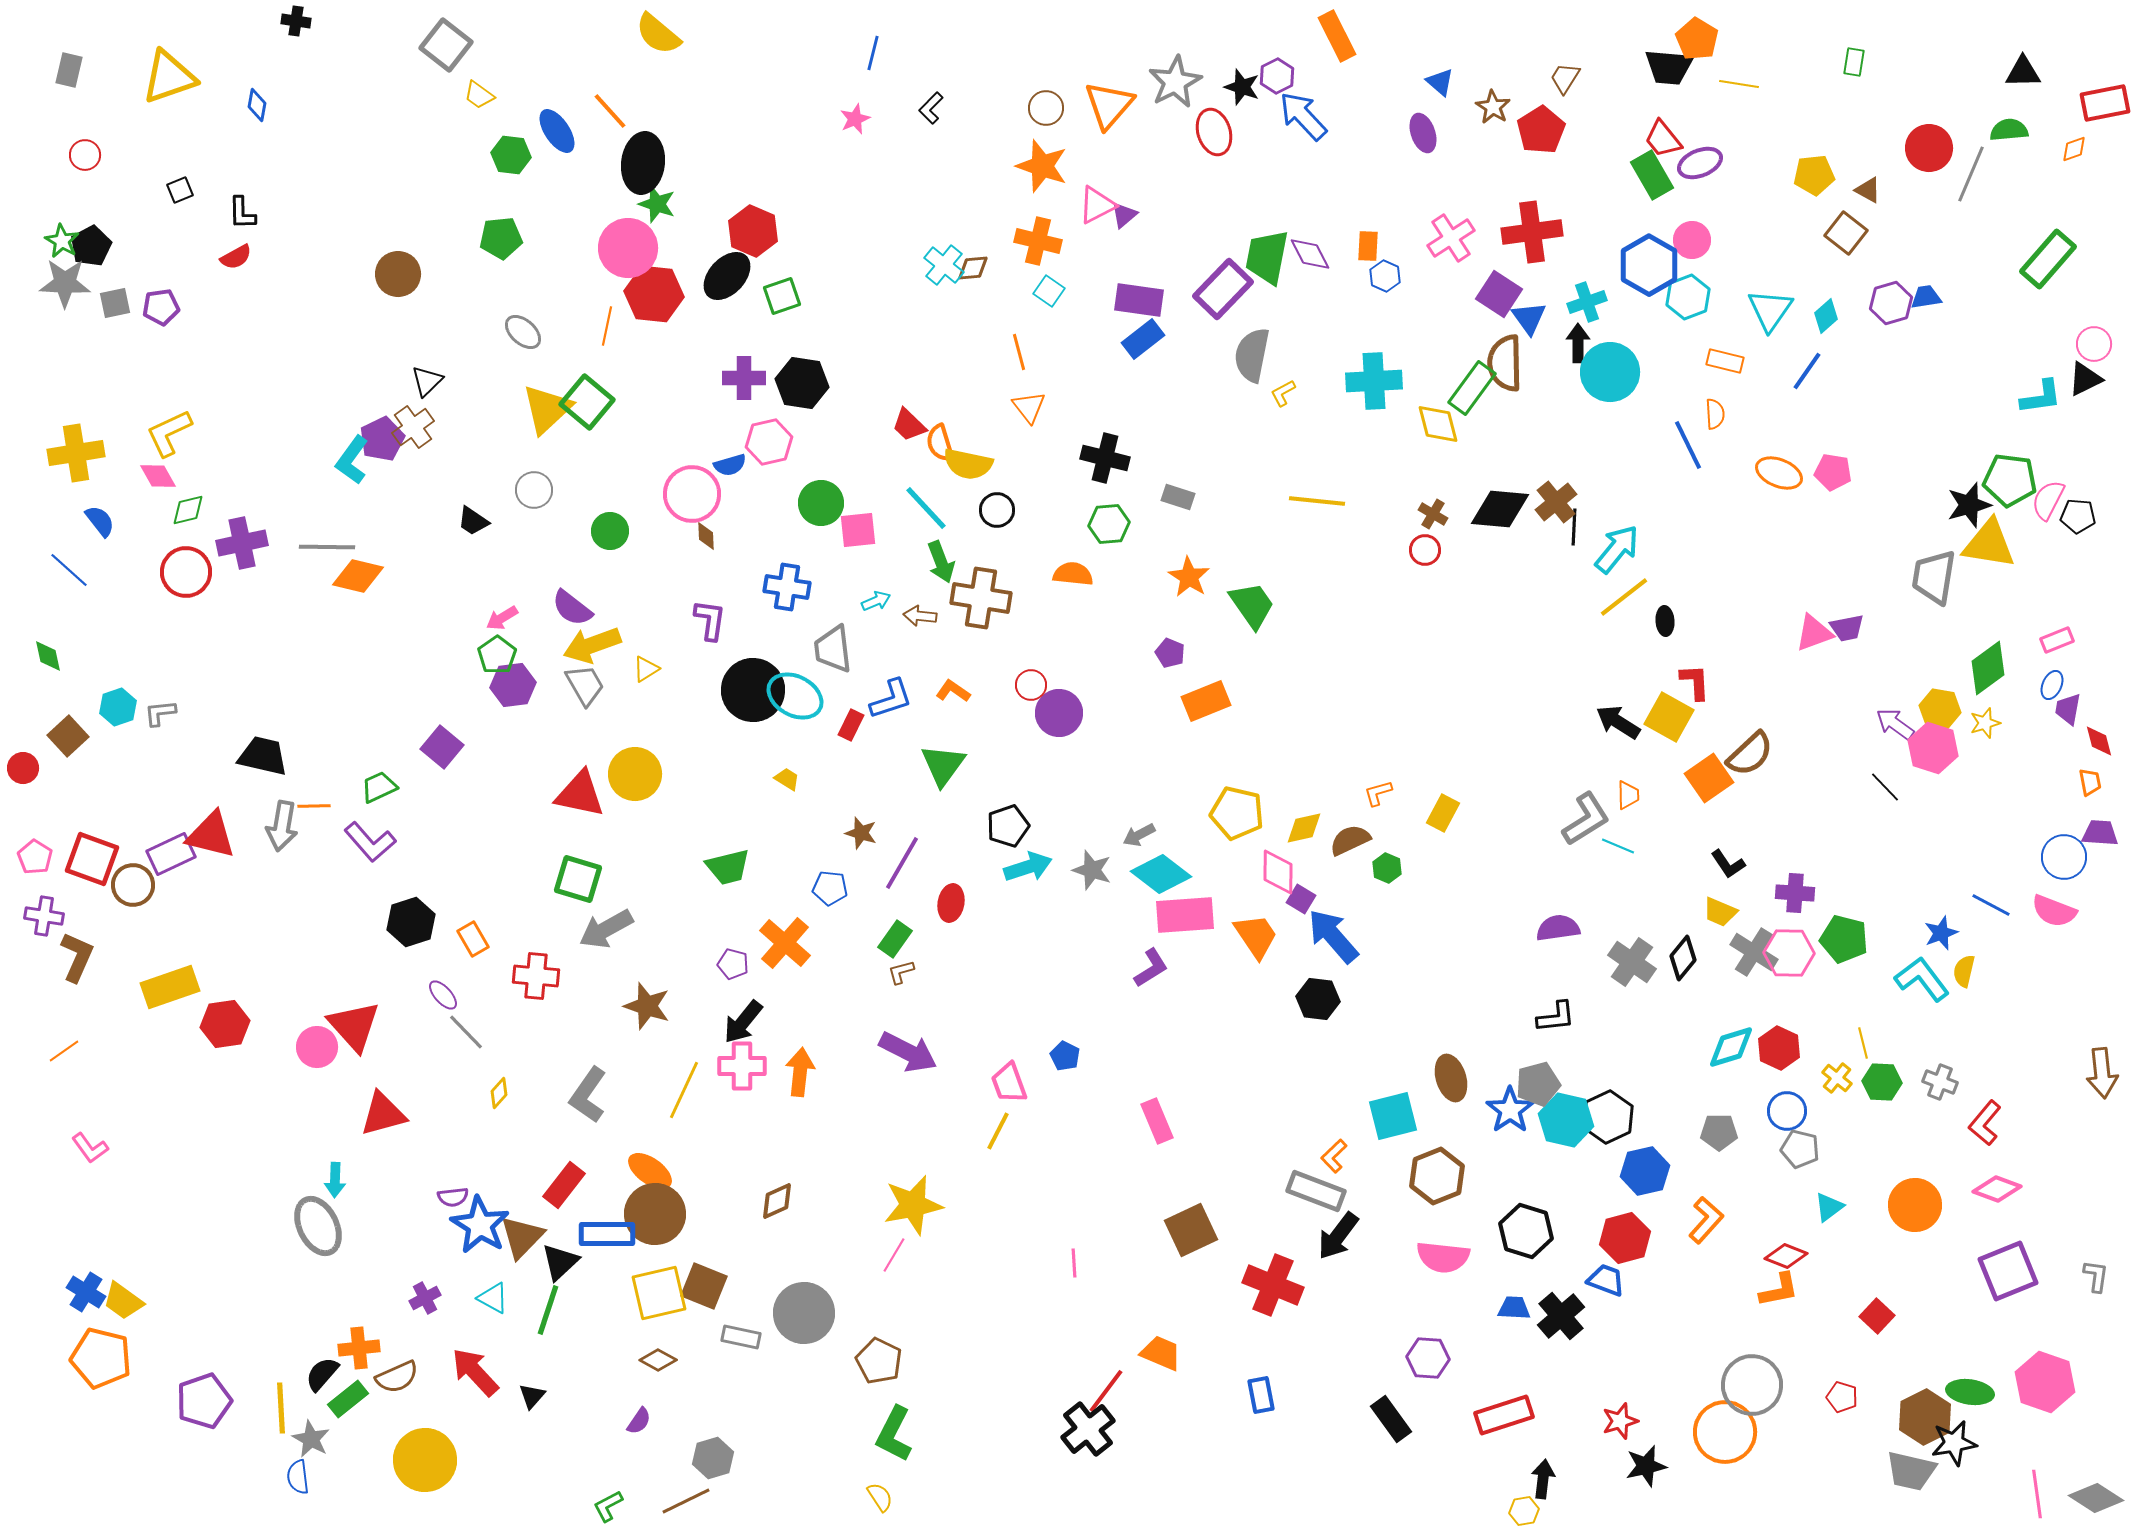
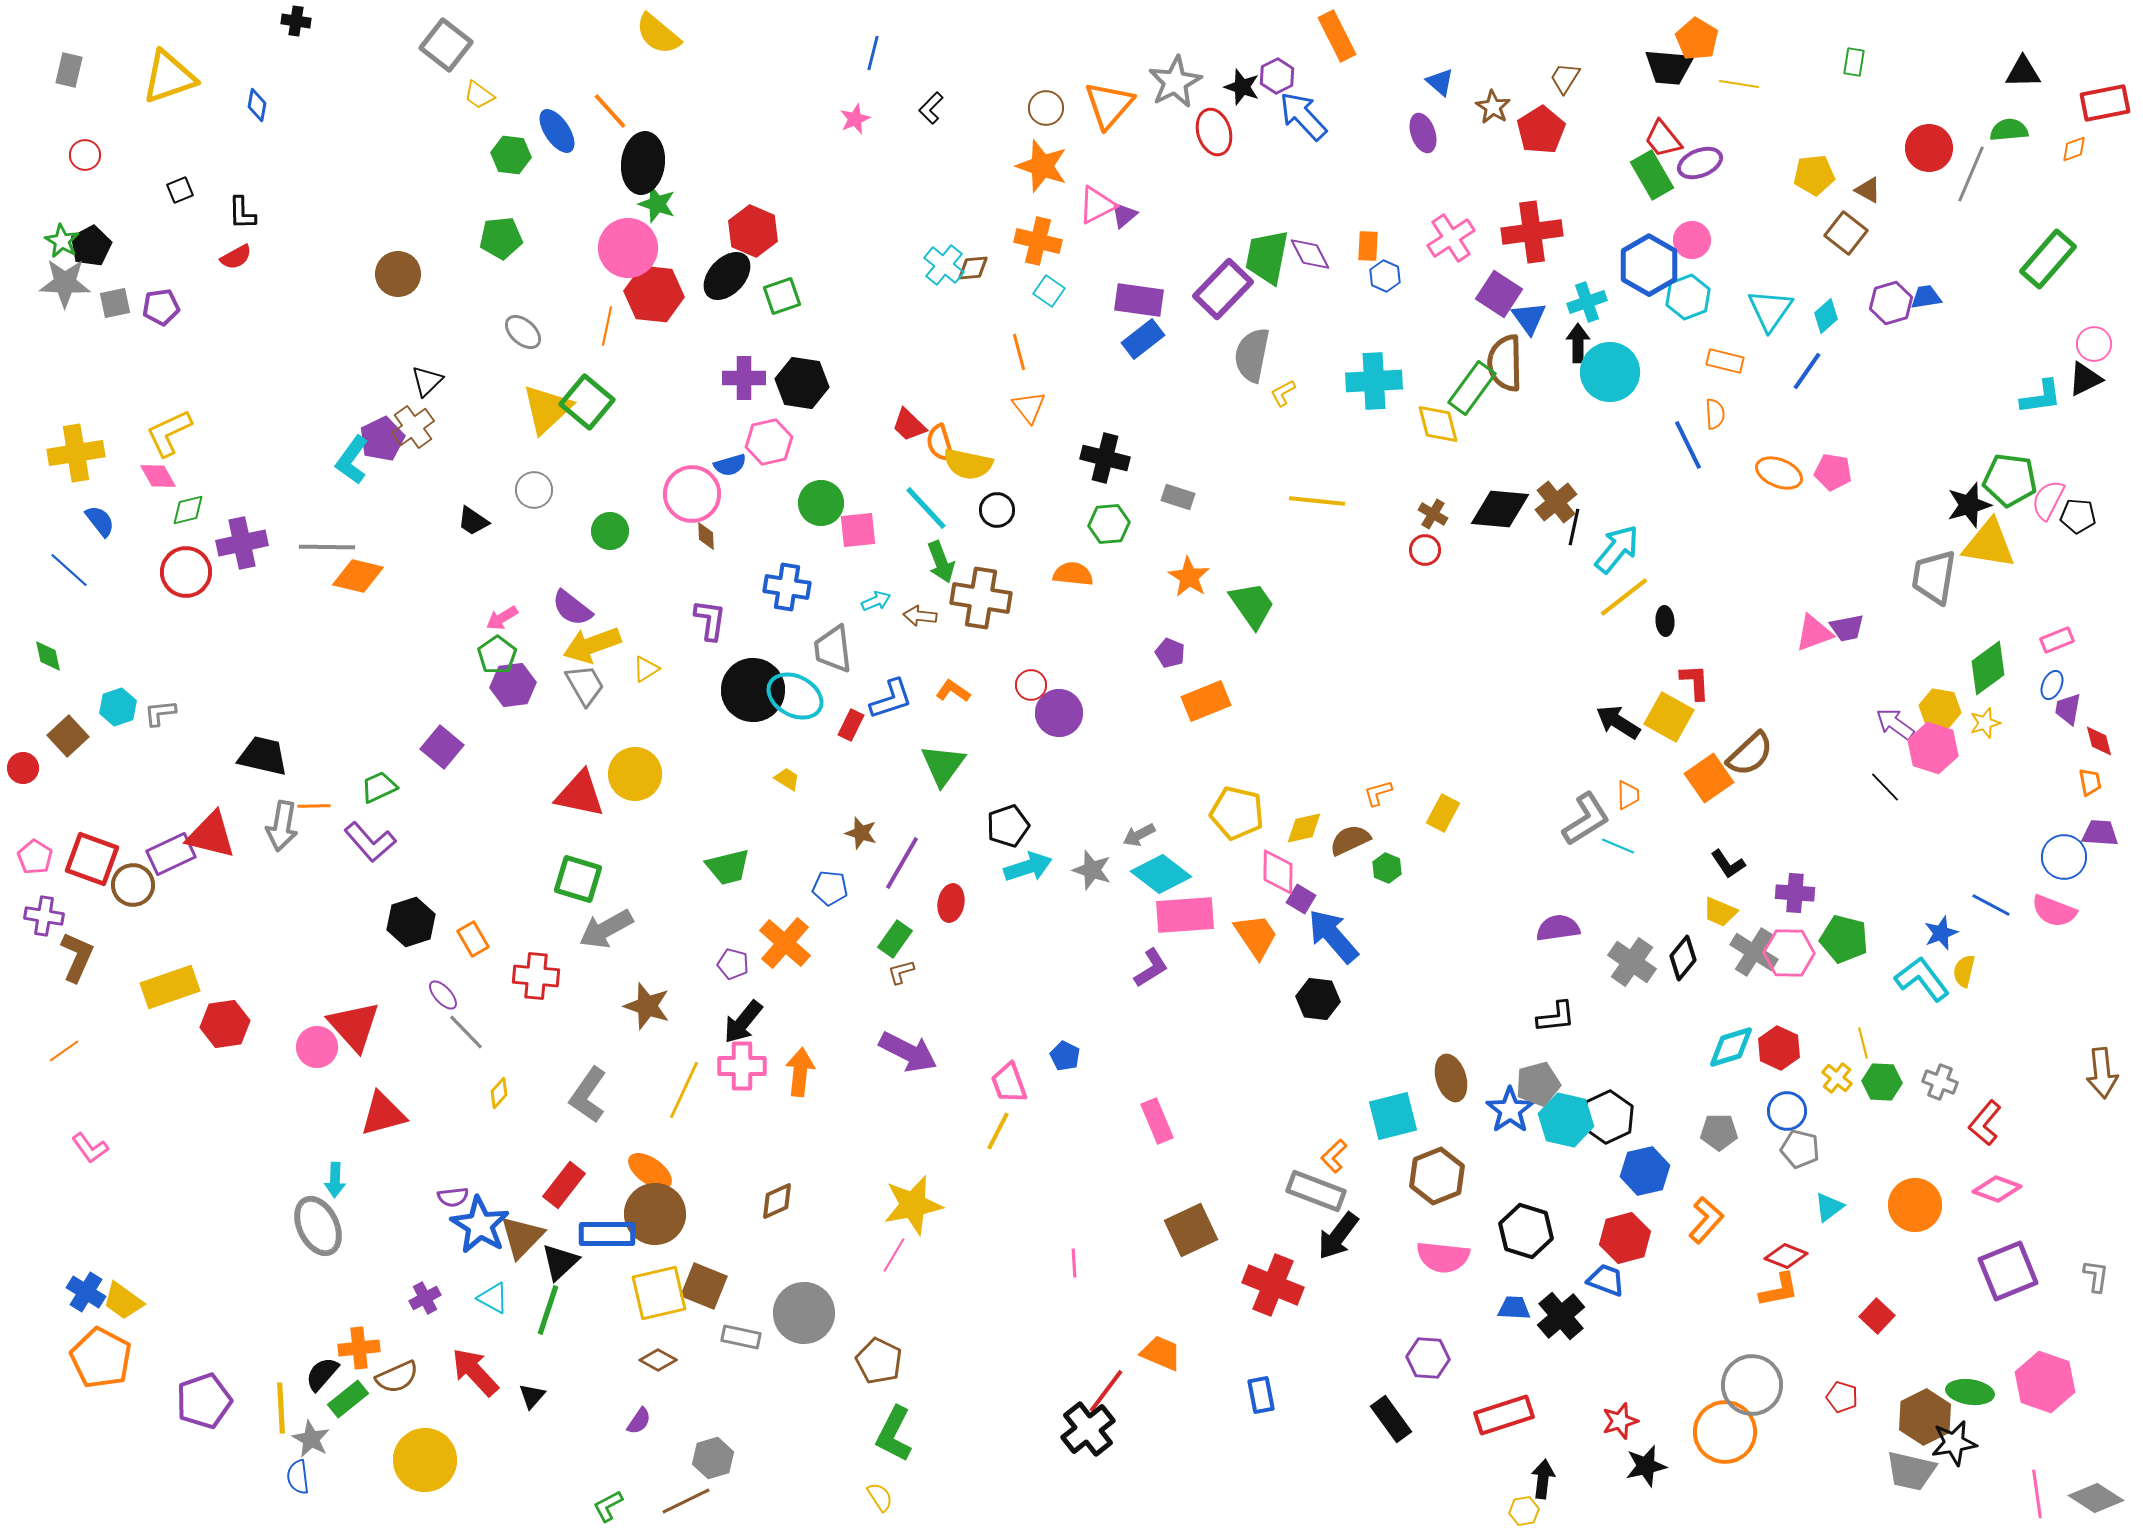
black line at (1574, 527): rotated 9 degrees clockwise
orange pentagon at (101, 1358): rotated 14 degrees clockwise
